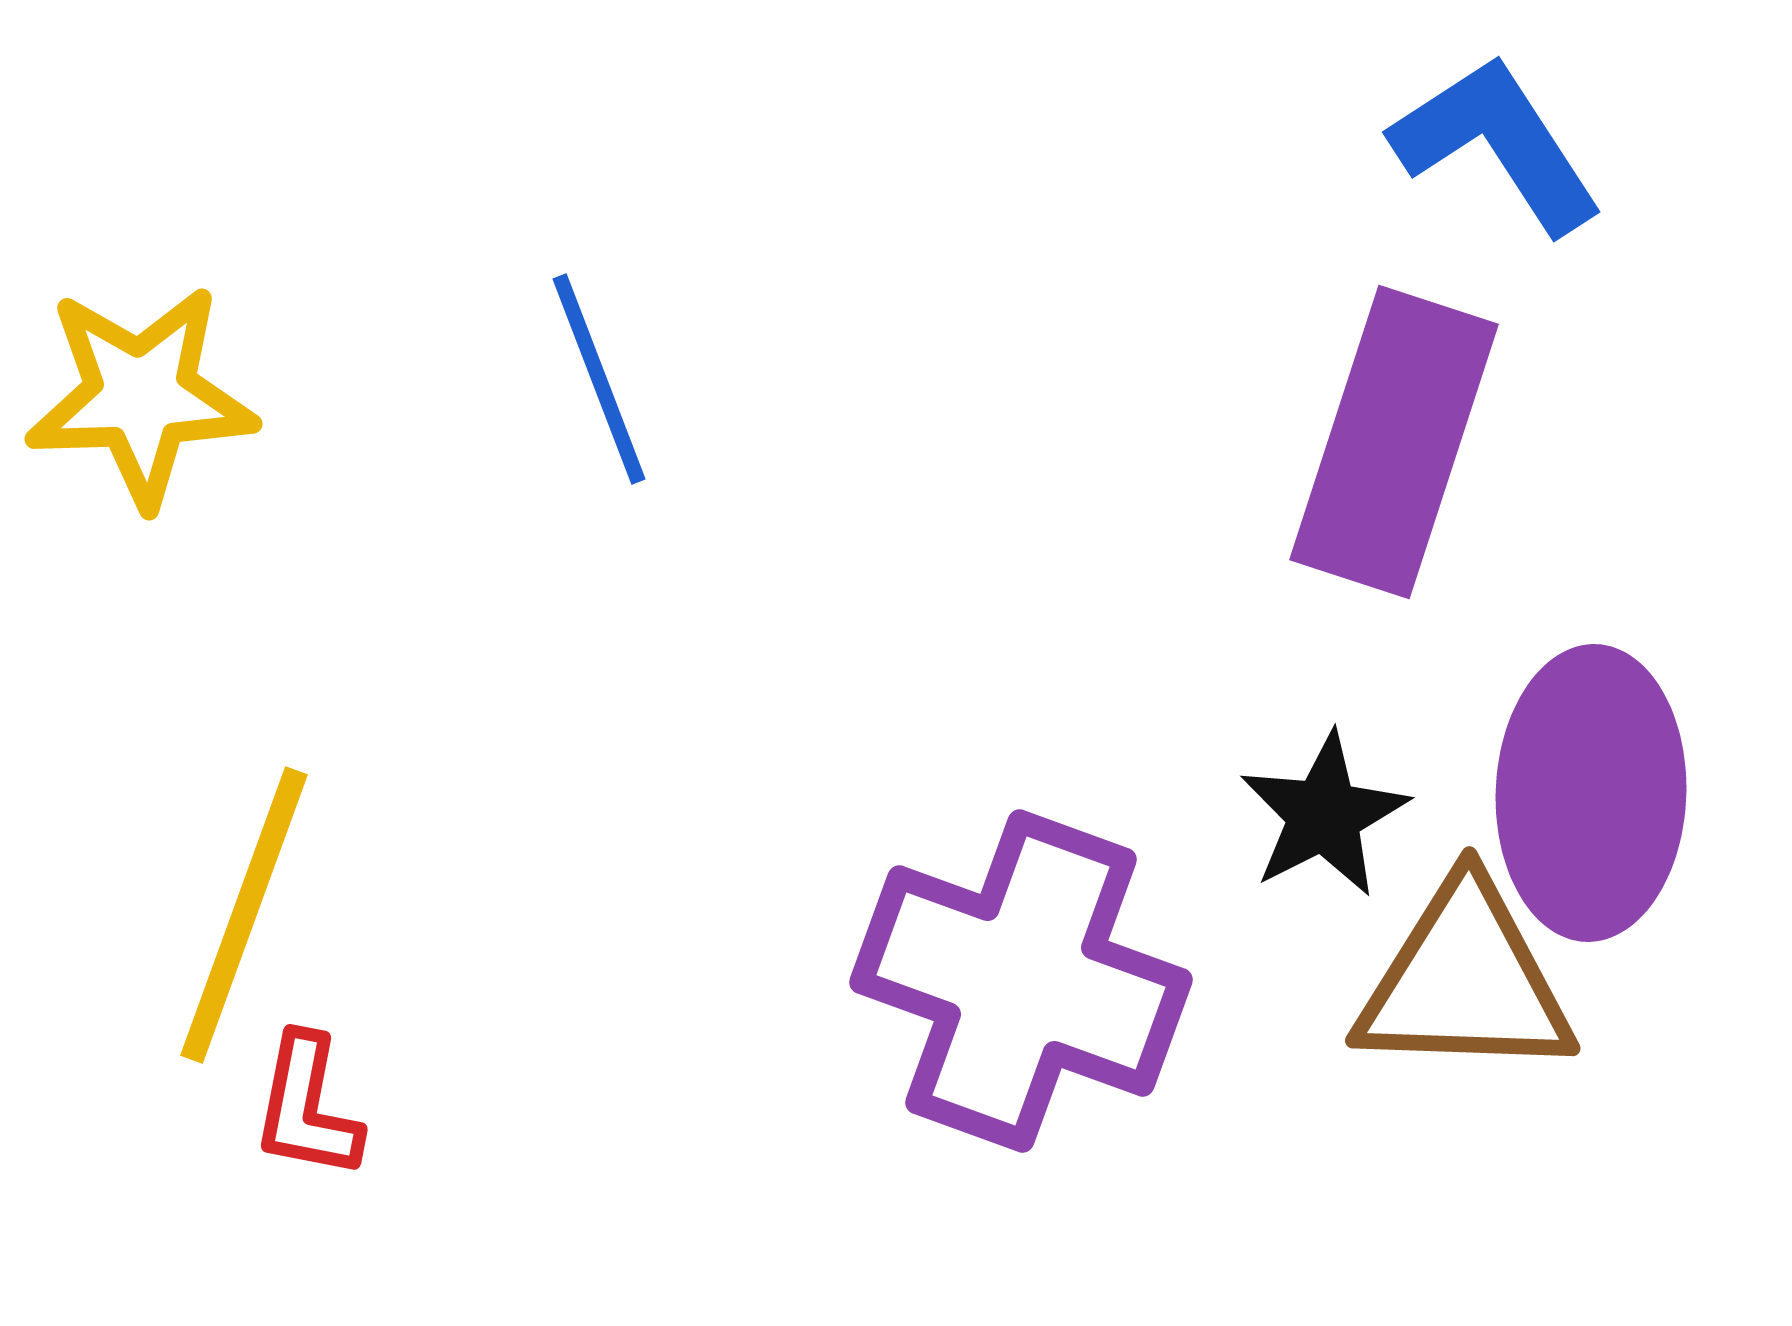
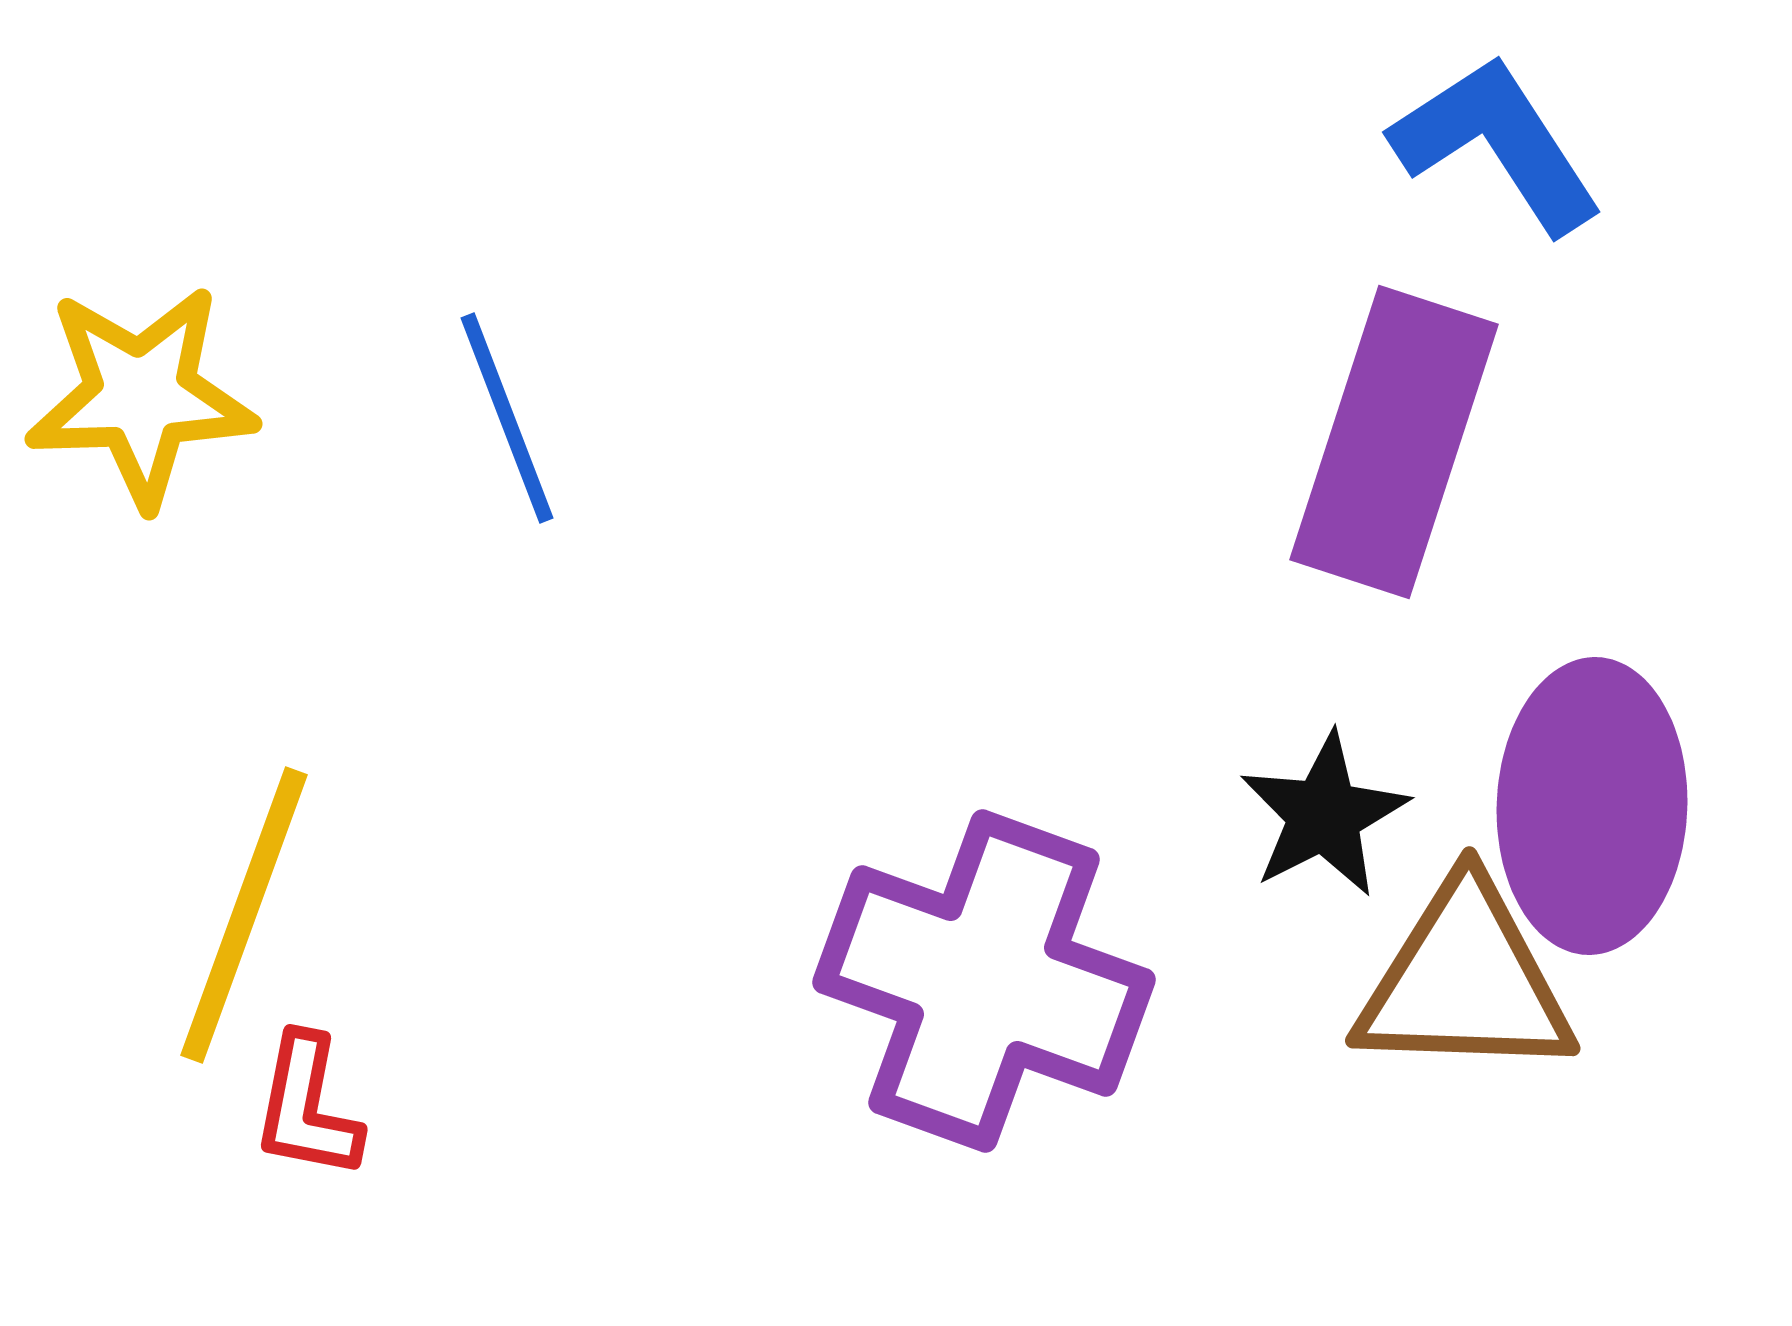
blue line: moved 92 px left, 39 px down
purple ellipse: moved 1 px right, 13 px down
purple cross: moved 37 px left
